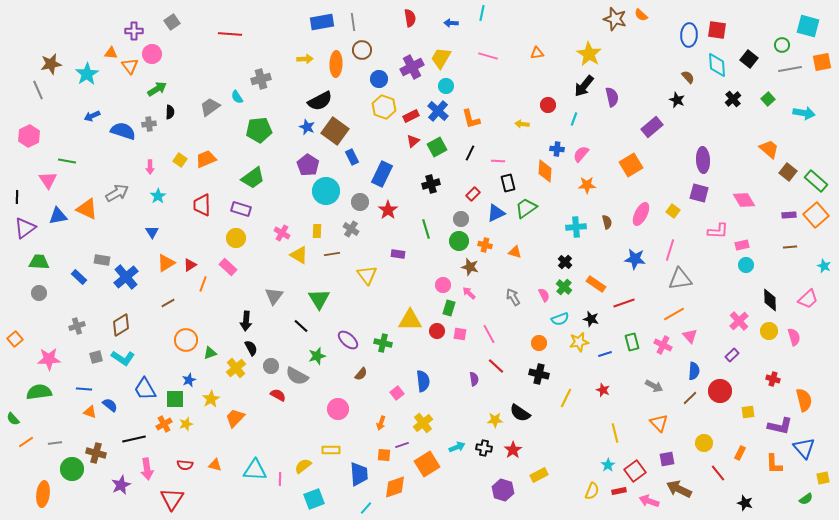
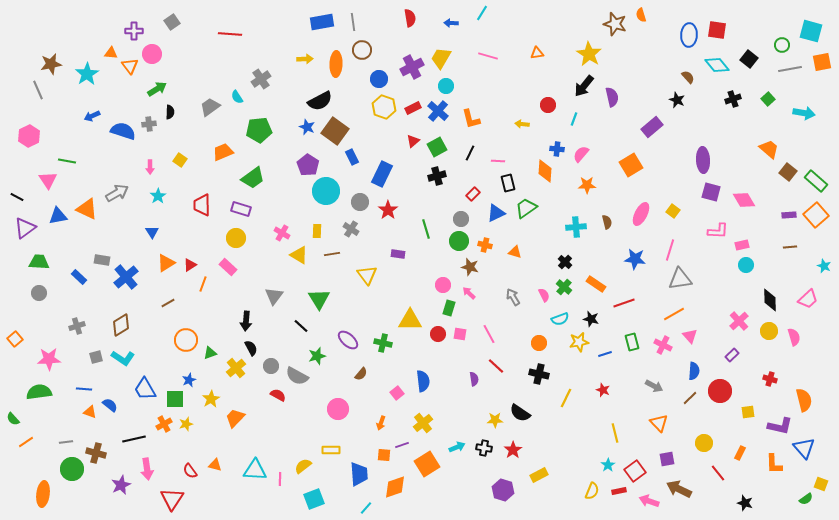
cyan line at (482, 13): rotated 21 degrees clockwise
orange semicircle at (641, 15): rotated 32 degrees clockwise
brown star at (615, 19): moved 5 px down
cyan square at (808, 26): moved 3 px right, 5 px down
cyan diamond at (717, 65): rotated 35 degrees counterclockwise
gray cross at (261, 79): rotated 18 degrees counterclockwise
black cross at (733, 99): rotated 21 degrees clockwise
red rectangle at (411, 116): moved 2 px right, 8 px up
orange trapezoid at (206, 159): moved 17 px right, 7 px up
black cross at (431, 184): moved 6 px right, 8 px up
purple square at (699, 193): moved 12 px right, 1 px up
black line at (17, 197): rotated 64 degrees counterclockwise
red circle at (437, 331): moved 1 px right, 3 px down
red cross at (773, 379): moved 3 px left
gray line at (55, 443): moved 11 px right, 1 px up
red semicircle at (185, 465): moved 5 px right, 6 px down; rotated 49 degrees clockwise
yellow square at (823, 478): moved 2 px left, 6 px down; rotated 32 degrees clockwise
